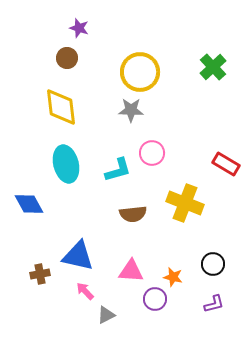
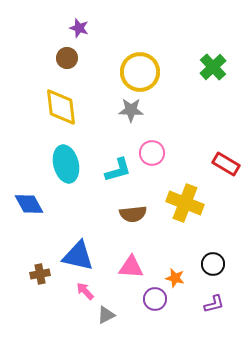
pink triangle: moved 4 px up
orange star: moved 2 px right, 1 px down
